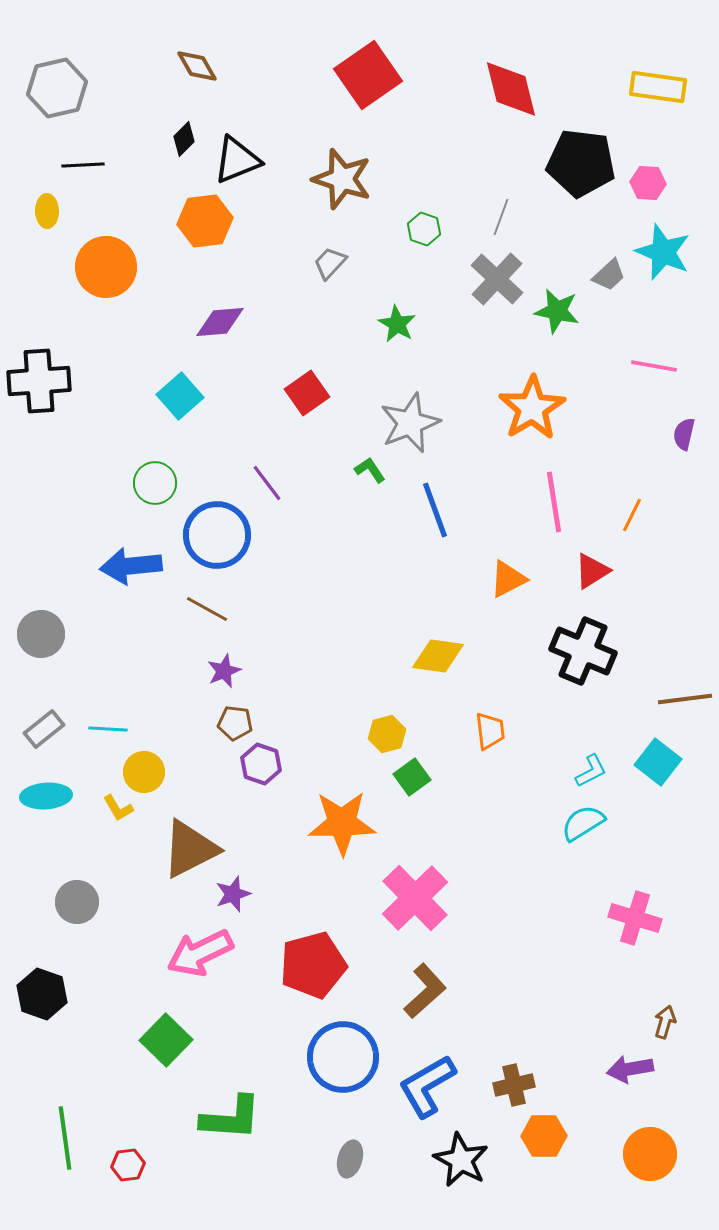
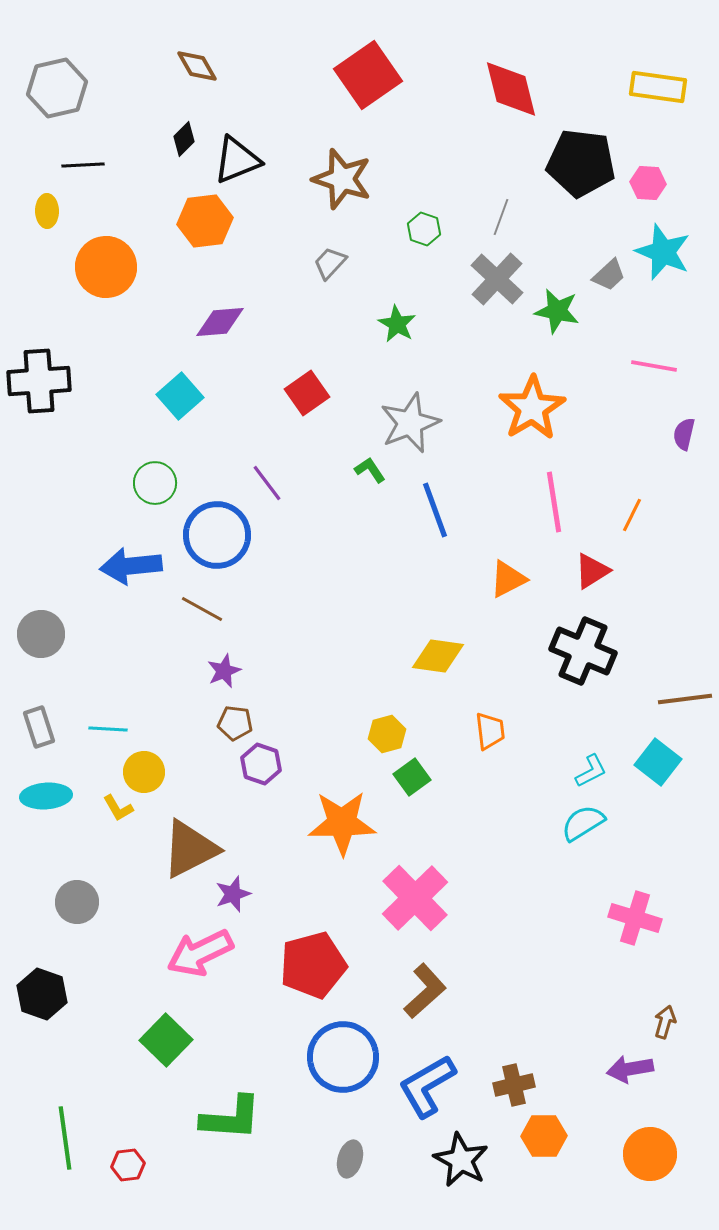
brown line at (207, 609): moved 5 px left
gray rectangle at (44, 729): moved 5 px left, 2 px up; rotated 69 degrees counterclockwise
